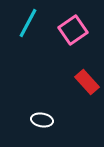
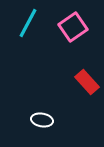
pink square: moved 3 px up
